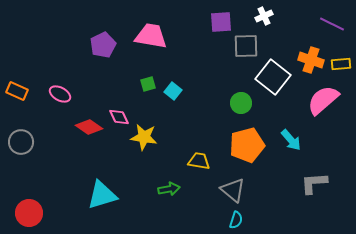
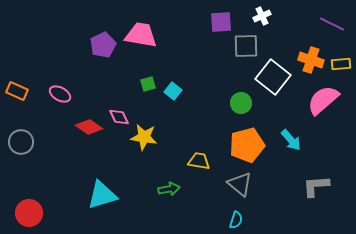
white cross: moved 2 px left
pink trapezoid: moved 10 px left, 1 px up
gray L-shape: moved 2 px right, 3 px down
gray triangle: moved 7 px right, 6 px up
